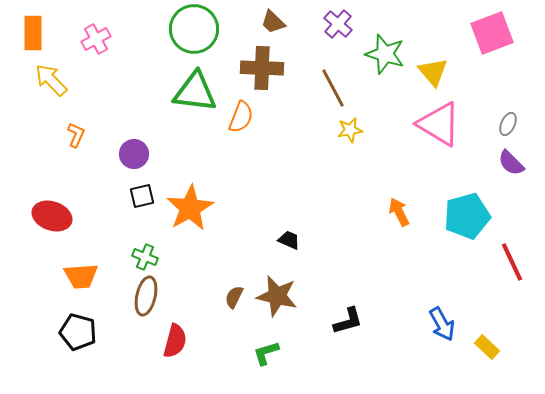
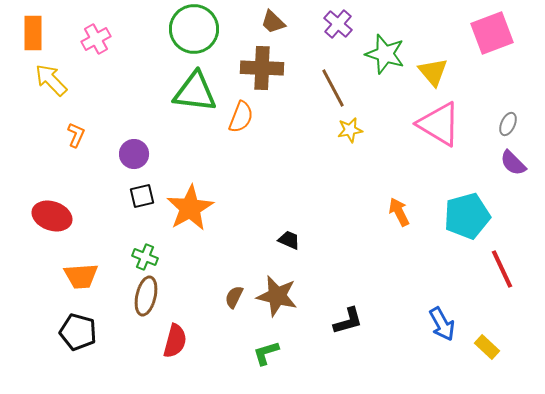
purple semicircle: moved 2 px right
red line: moved 10 px left, 7 px down
